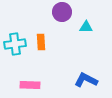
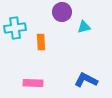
cyan triangle: moved 2 px left; rotated 16 degrees counterclockwise
cyan cross: moved 16 px up
pink rectangle: moved 3 px right, 2 px up
